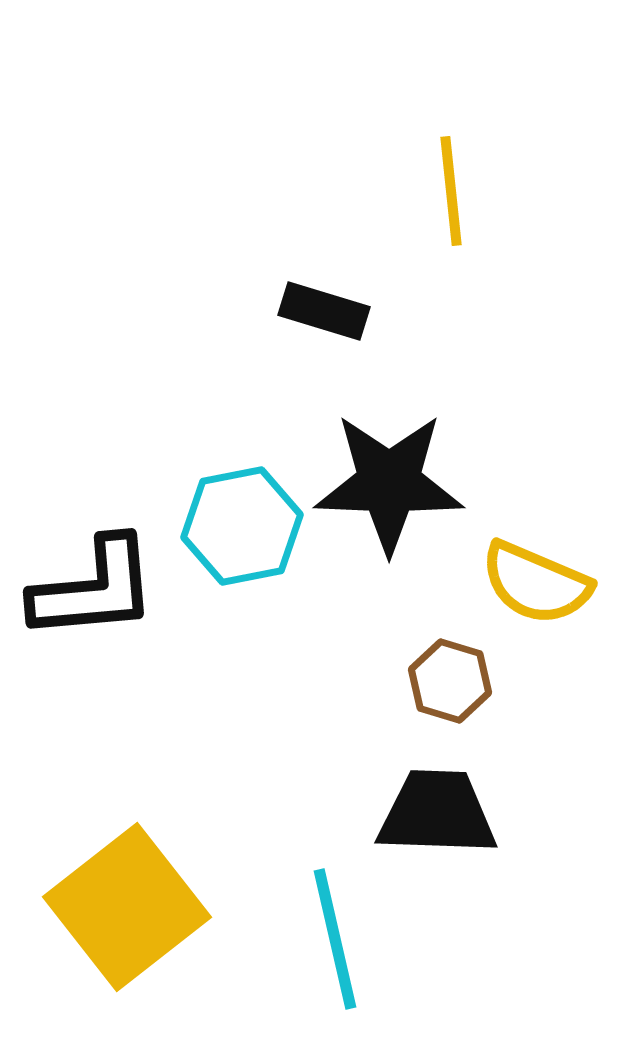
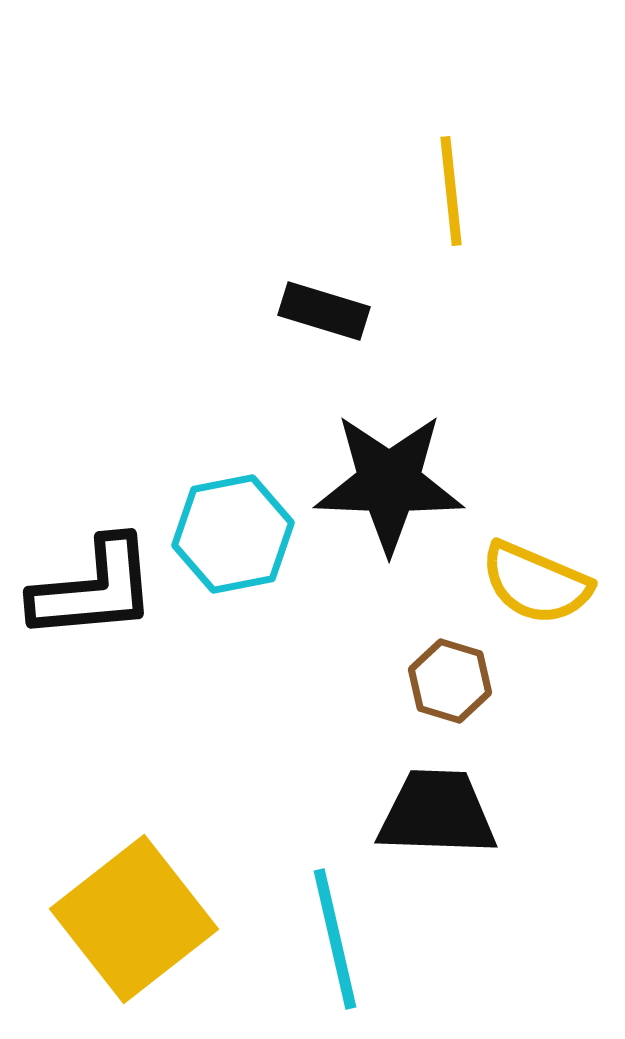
cyan hexagon: moved 9 px left, 8 px down
yellow square: moved 7 px right, 12 px down
